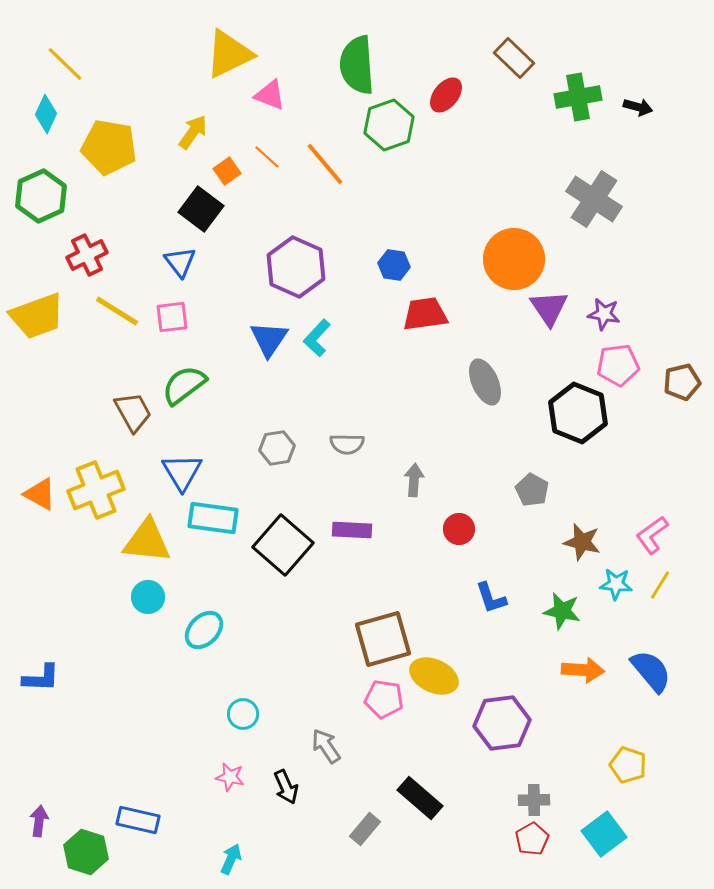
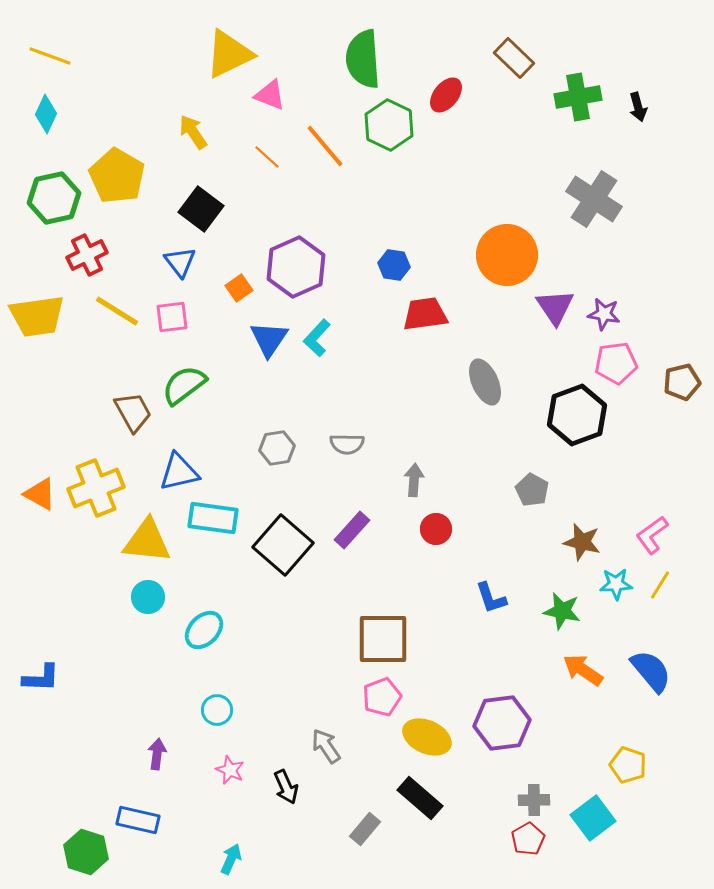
yellow line at (65, 64): moved 15 px left, 8 px up; rotated 24 degrees counterclockwise
green semicircle at (357, 65): moved 6 px right, 6 px up
black arrow at (638, 107): rotated 60 degrees clockwise
green hexagon at (389, 125): rotated 15 degrees counterclockwise
yellow arrow at (193, 132): rotated 69 degrees counterclockwise
yellow pentagon at (109, 147): moved 8 px right, 29 px down; rotated 20 degrees clockwise
orange line at (325, 164): moved 18 px up
orange square at (227, 171): moved 12 px right, 117 px down
green hexagon at (41, 196): moved 13 px right, 2 px down; rotated 12 degrees clockwise
orange circle at (514, 259): moved 7 px left, 4 px up
purple hexagon at (296, 267): rotated 12 degrees clockwise
purple triangle at (549, 308): moved 6 px right, 1 px up
yellow trapezoid at (37, 316): rotated 12 degrees clockwise
pink pentagon at (618, 365): moved 2 px left, 2 px up
black hexagon at (578, 413): moved 1 px left, 2 px down; rotated 18 degrees clockwise
blue triangle at (182, 472): moved 3 px left; rotated 48 degrees clockwise
yellow cross at (96, 490): moved 2 px up
red circle at (459, 529): moved 23 px left
purple rectangle at (352, 530): rotated 51 degrees counterclockwise
cyan star at (616, 584): rotated 8 degrees counterclockwise
brown square at (383, 639): rotated 16 degrees clockwise
orange arrow at (583, 670): rotated 150 degrees counterclockwise
yellow ellipse at (434, 676): moved 7 px left, 61 px down
pink pentagon at (384, 699): moved 2 px left, 2 px up; rotated 30 degrees counterclockwise
cyan circle at (243, 714): moved 26 px left, 4 px up
pink star at (230, 777): moved 7 px up; rotated 12 degrees clockwise
purple arrow at (39, 821): moved 118 px right, 67 px up
cyan square at (604, 834): moved 11 px left, 16 px up
red pentagon at (532, 839): moved 4 px left
